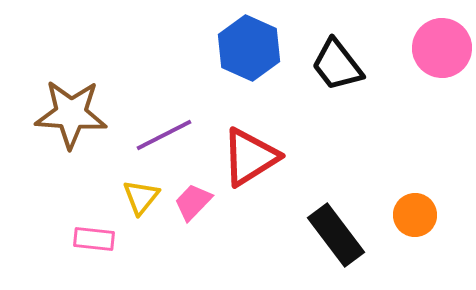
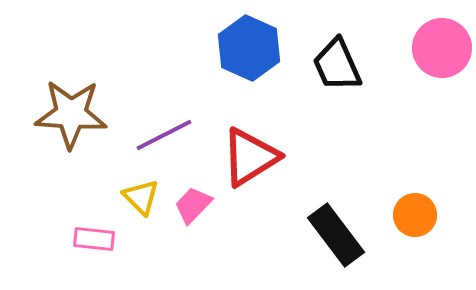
black trapezoid: rotated 14 degrees clockwise
yellow triangle: rotated 24 degrees counterclockwise
pink trapezoid: moved 3 px down
